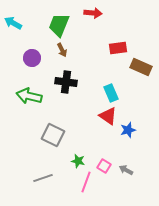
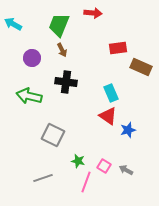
cyan arrow: moved 1 px down
